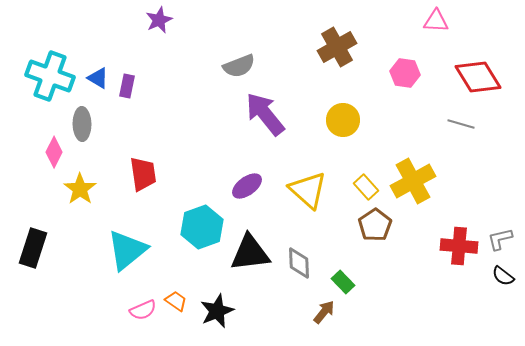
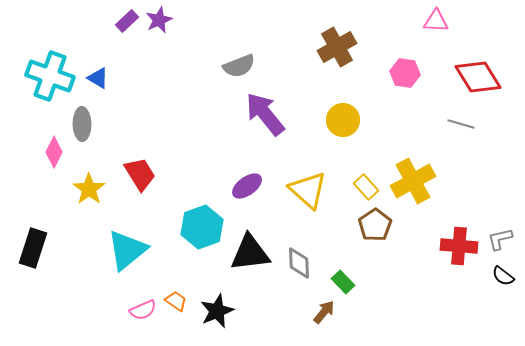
purple rectangle: moved 65 px up; rotated 35 degrees clockwise
red trapezoid: moved 3 px left; rotated 24 degrees counterclockwise
yellow star: moved 9 px right
